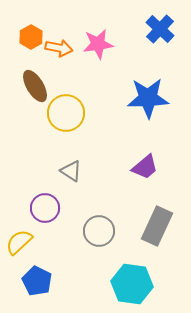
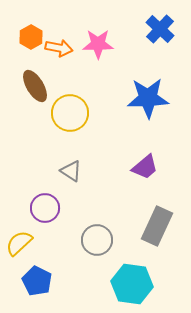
pink star: rotated 8 degrees clockwise
yellow circle: moved 4 px right
gray circle: moved 2 px left, 9 px down
yellow semicircle: moved 1 px down
